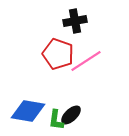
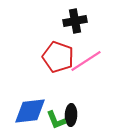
red pentagon: moved 3 px down
blue diamond: moved 2 px right; rotated 16 degrees counterclockwise
black ellipse: rotated 45 degrees counterclockwise
green L-shape: rotated 30 degrees counterclockwise
